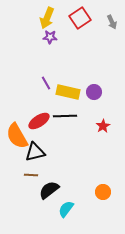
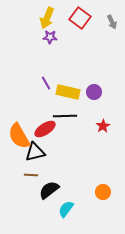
red square: rotated 20 degrees counterclockwise
red ellipse: moved 6 px right, 8 px down
orange semicircle: moved 2 px right
